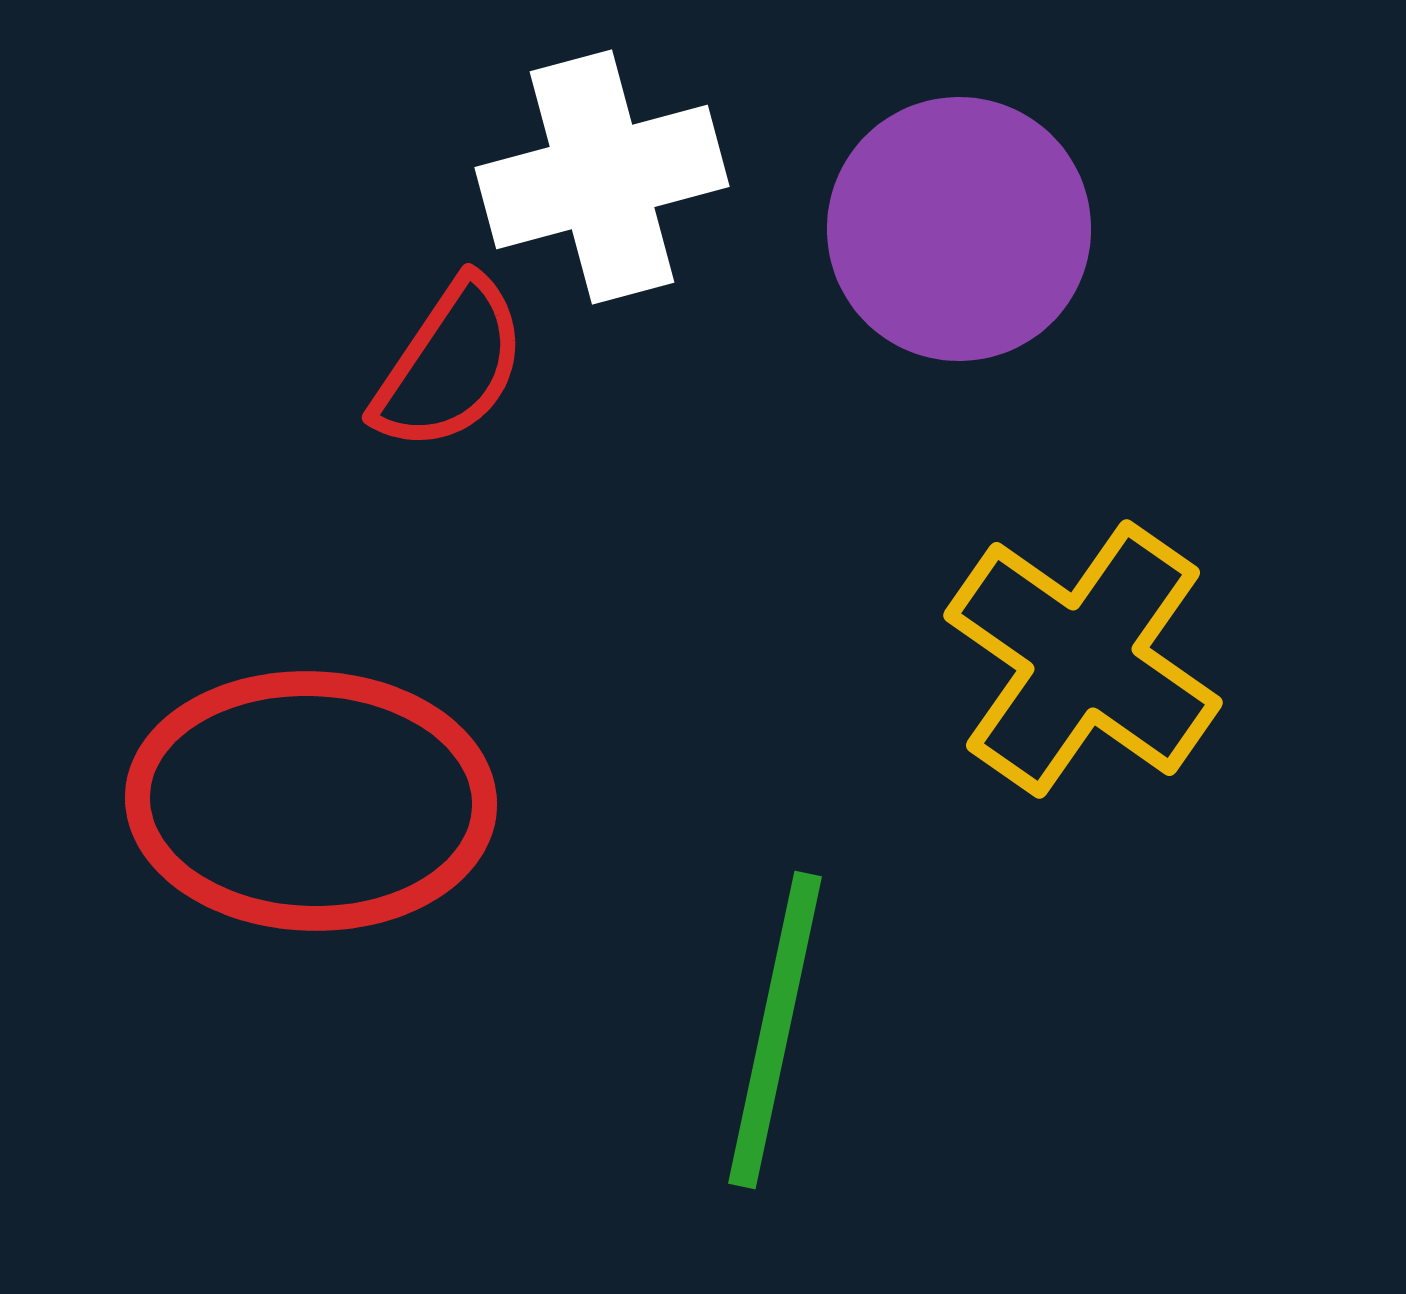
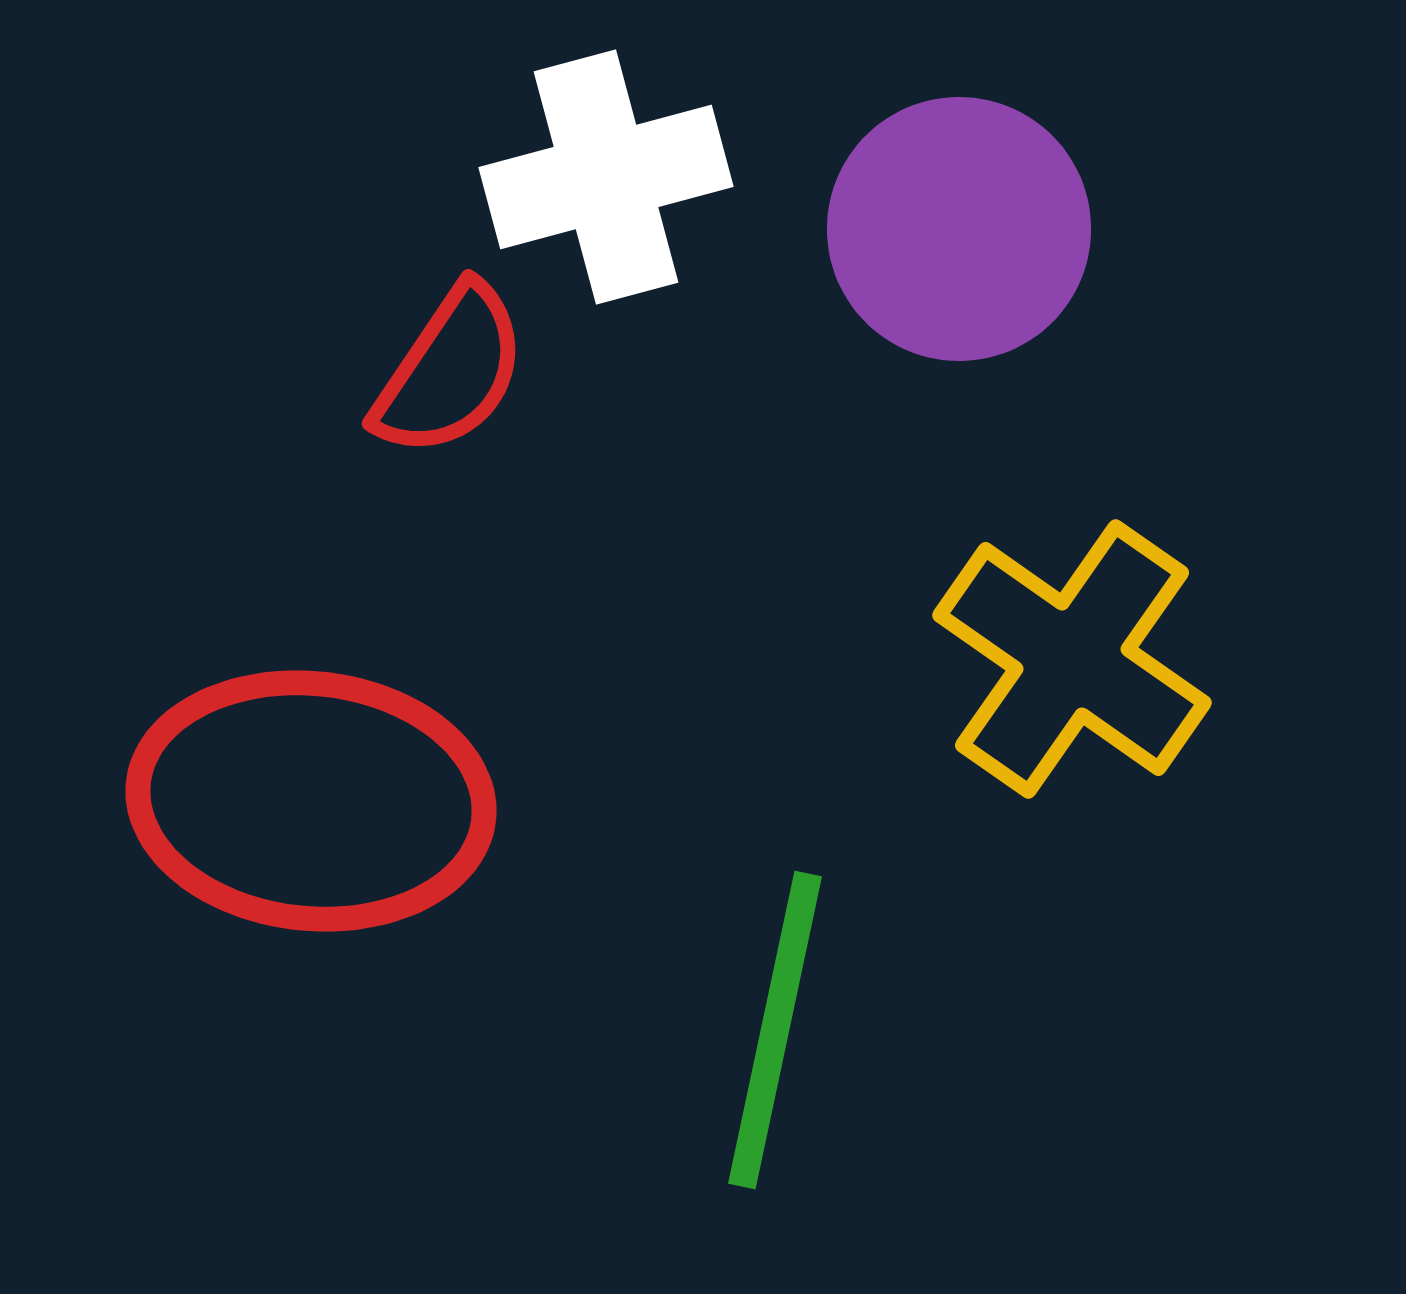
white cross: moved 4 px right
red semicircle: moved 6 px down
yellow cross: moved 11 px left
red ellipse: rotated 4 degrees clockwise
